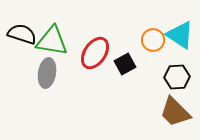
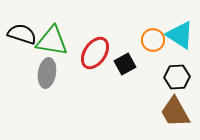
brown trapezoid: rotated 16 degrees clockwise
